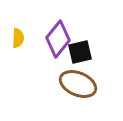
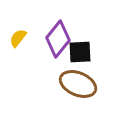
yellow semicircle: rotated 144 degrees counterclockwise
black square: rotated 10 degrees clockwise
